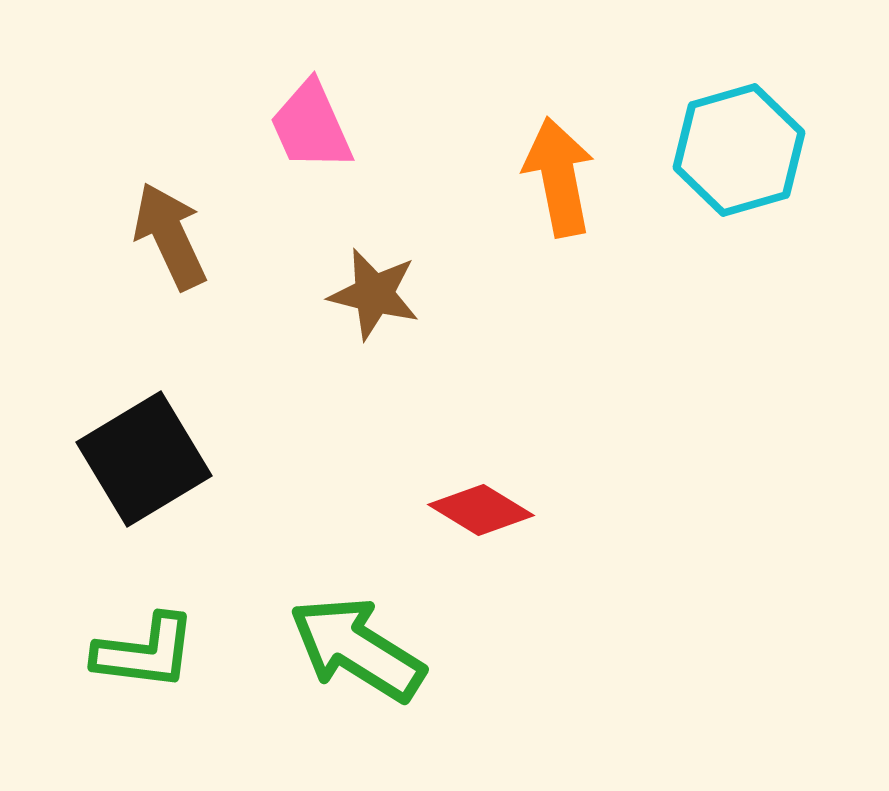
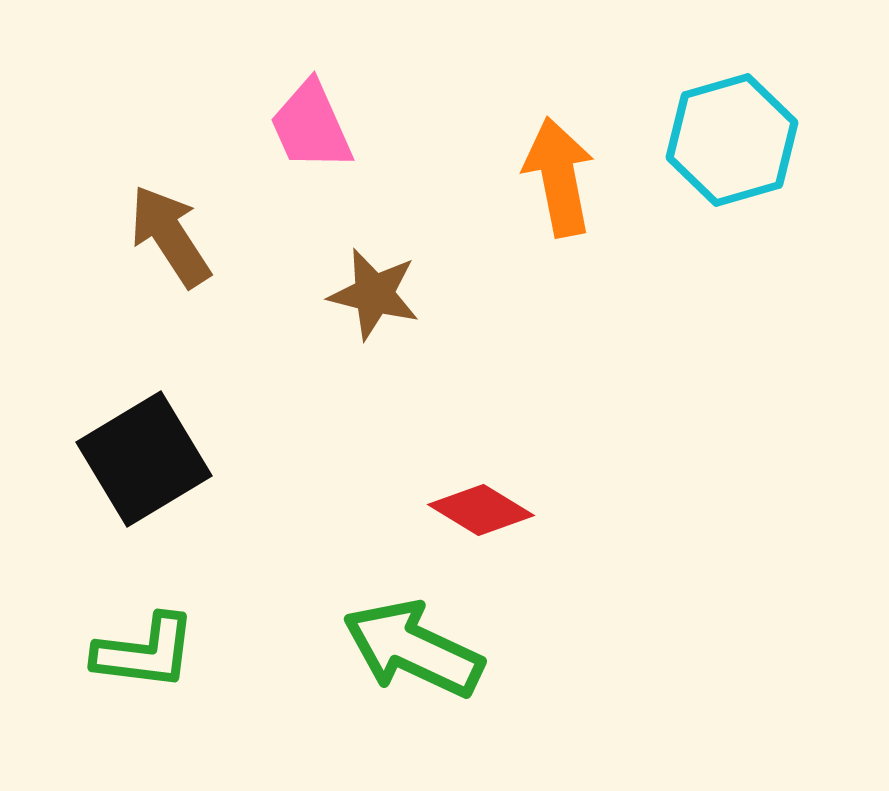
cyan hexagon: moved 7 px left, 10 px up
brown arrow: rotated 8 degrees counterclockwise
green arrow: moved 56 px right; rotated 7 degrees counterclockwise
